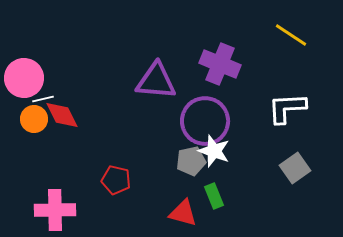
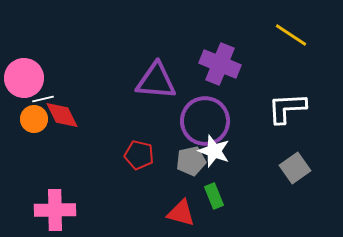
red pentagon: moved 23 px right, 25 px up
red triangle: moved 2 px left
